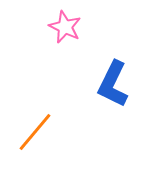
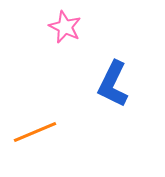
orange line: rotated 27 degrees clockwise
